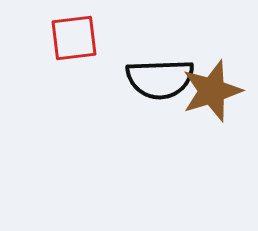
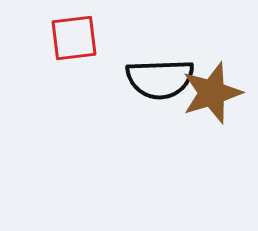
brown star: moved 2 px down
